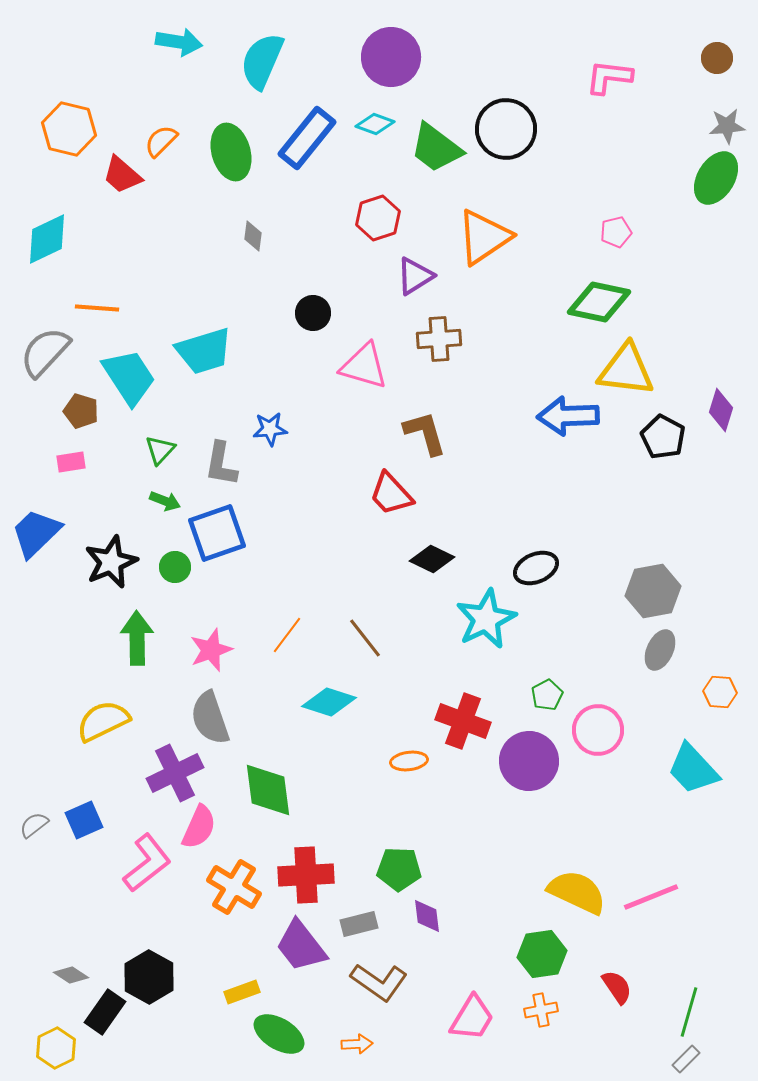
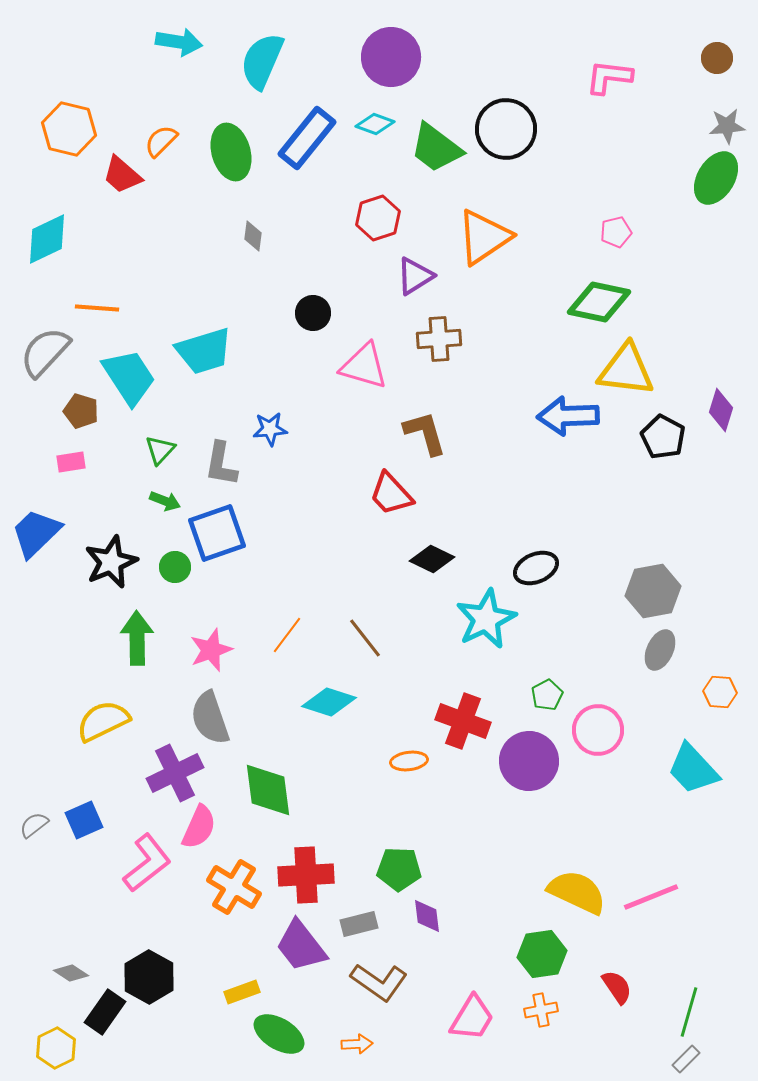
gray diamond at (71, 975): moved 2 px up
